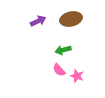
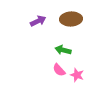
brown ellipse: rotated 10 degrees clockwise
green arrow: rotated 28 degrees clockwise
pink star: moved 1 px up
